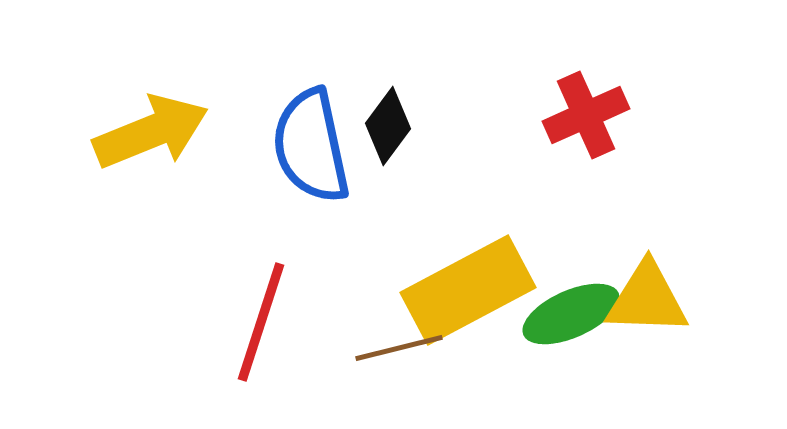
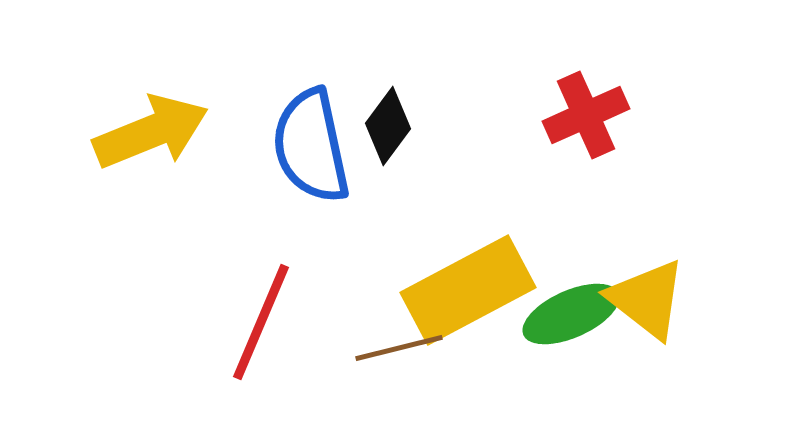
yellow triangle: rotated 36 degrees clockwise
red line: rotated 5 degrees clockwise
